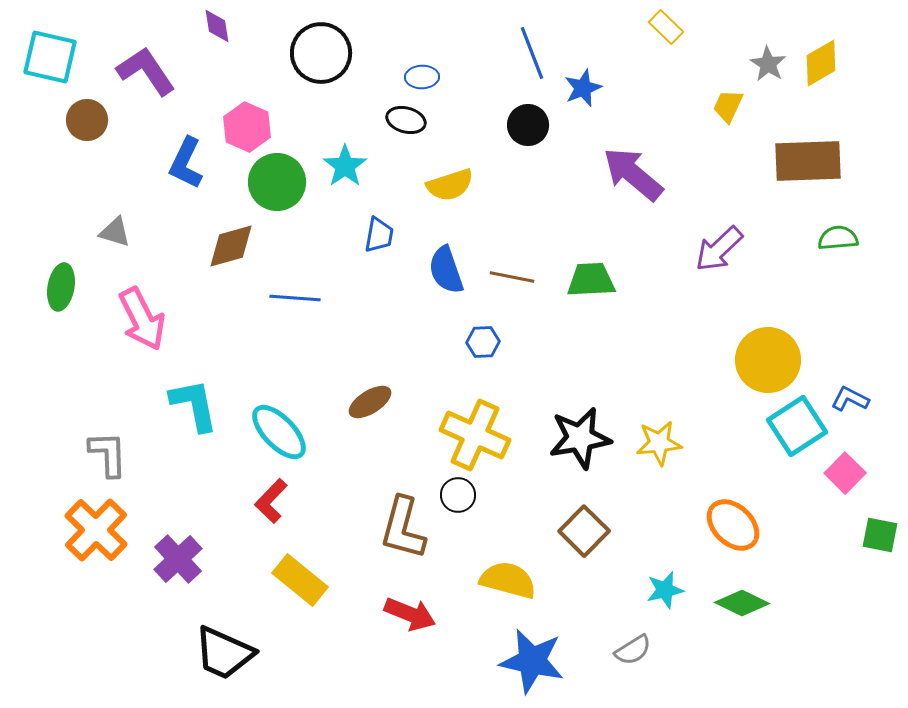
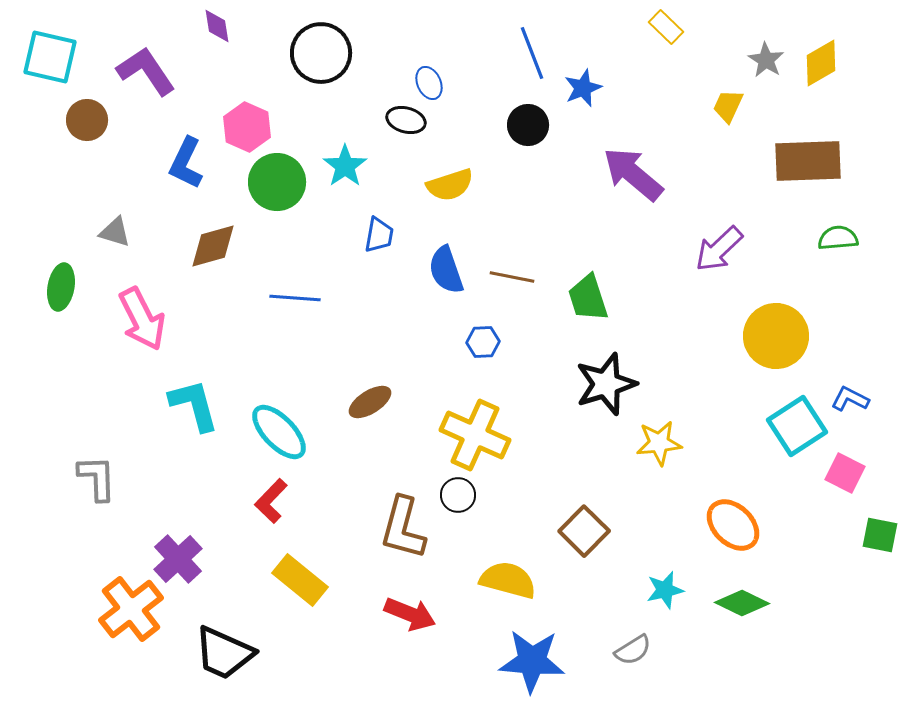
gray star at (768, 64): moved 2 px left, 4 px up
blue ellipse at (422, 77): moved 7 px right, 6 px down; rotated 68 degrees clockwise
brown diamond at (231, 246): moved 18 px left
green trapezoid at (591, 280): moved 3 px left, 18 px down; rotated 105 degrees counterclockwise
yellow circle at (768, 360): moved 8 px right, 24 px up
cyan L-shape at (194, 405): rotated 4 degrees counterclockwise
black star at (580, 438): moved 26 px right, 54 px up; rotated 8 degrees counterclockwise
gray L-shape at (108, 454): moved 11 px left, 24 px down
pink square at (845, 473): rotated 18 degrees counterclockwise
orange cross at (96, 530): moved 35 px right, 79 px down; rotated 8 degrees clockwise
blue star at (532, 661): rotated 8 degrees counterclockwise
